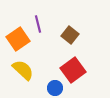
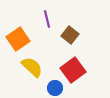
purple line: moved 9 px right, 5 px up
yellow semicircle: moved 9 px right, 3 px up
